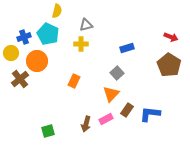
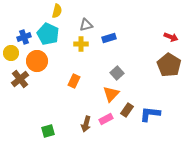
blue rectangle: moved 18 px left, 10 px up
